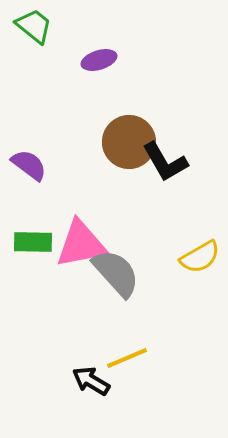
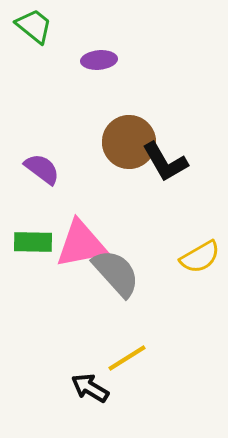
purple ellipse: rotated 12 degrees clockwise
purple semicircle: moved 13 px right, 4 px down
yellow line: rotated 9 degrees counterclockwise
black arrow: moved 1 px left, 7 px down
